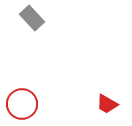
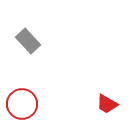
gray rectangle: moved 4 px left, 23 px down
